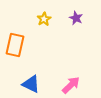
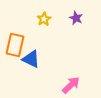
blue triangle: moved 25 px up
